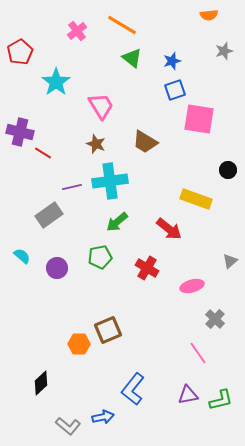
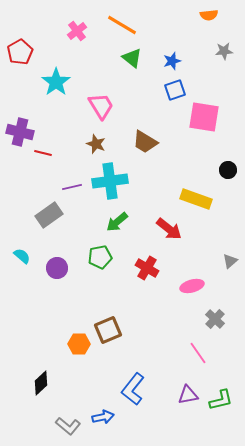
gray star: rotated 12 degrees clockwise
pink square: moved 5 px right, 2 px up
red line: rotated 18 degrees counterclockwise
